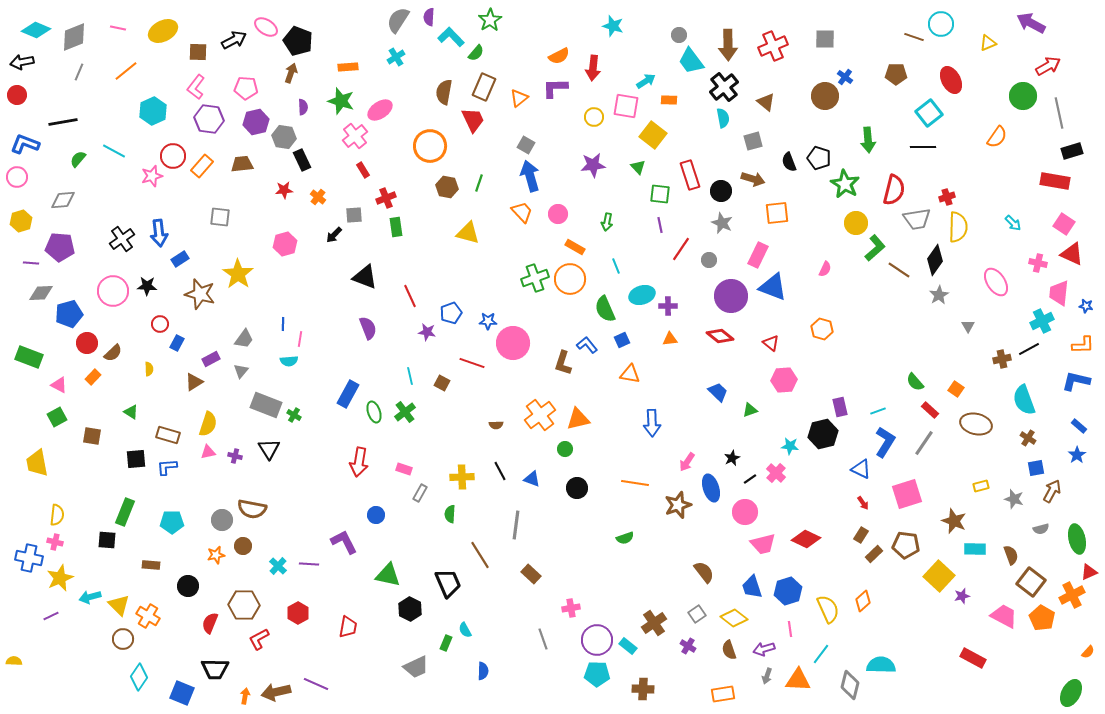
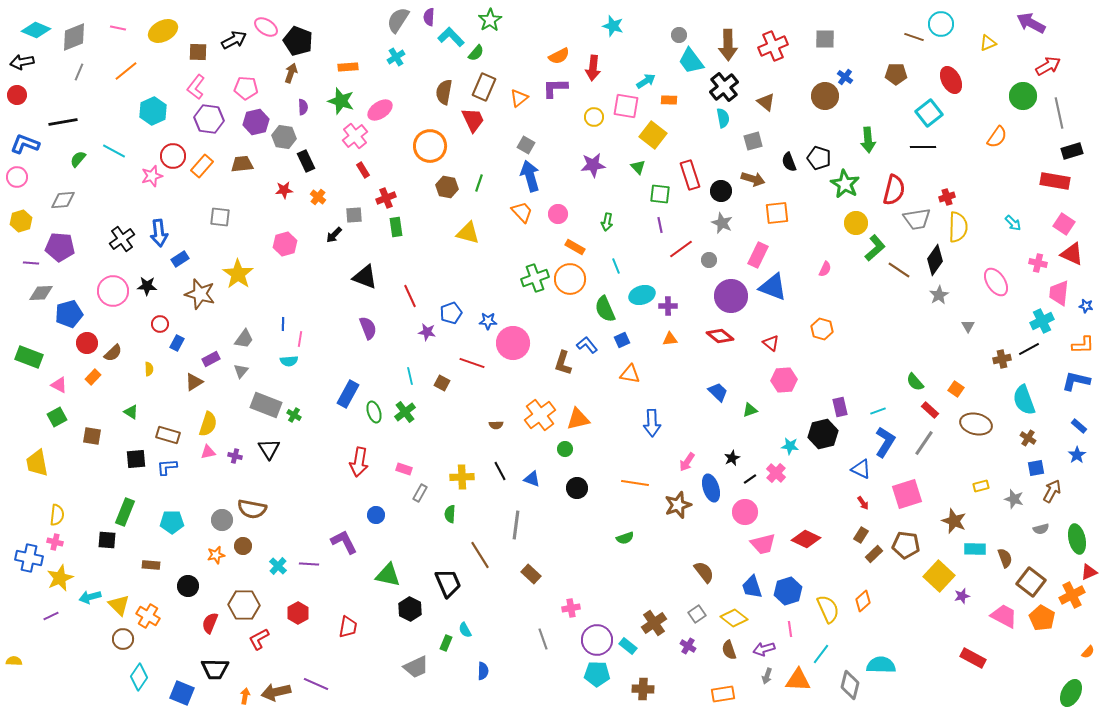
black rectangle at (302, 160): moved 4 px right, 1 px down
red line at (681, 249): rotated 20 degrees clockwise
brown semicircle at (1011, 555): moved 6 px left, 3 px down
